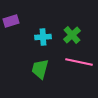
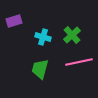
purple rectangle: moved 3 px right
cyan cross: rotated 21 degrees clockwise
pink line: rotated 24 degrees counterclockwise
